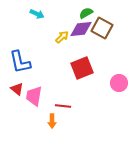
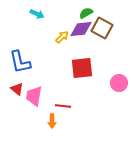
red square: rotated 15 degrees clockwise
